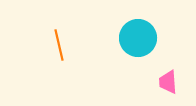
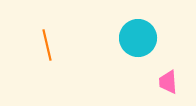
orange line: moved 12 px left
